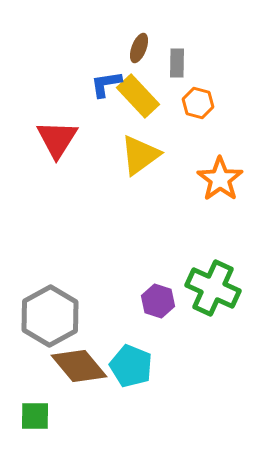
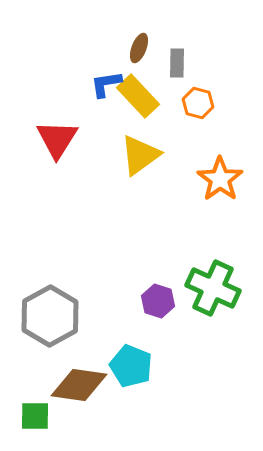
brown diamond: moved 19 px down; rotated 42 degrees counterclockwise
